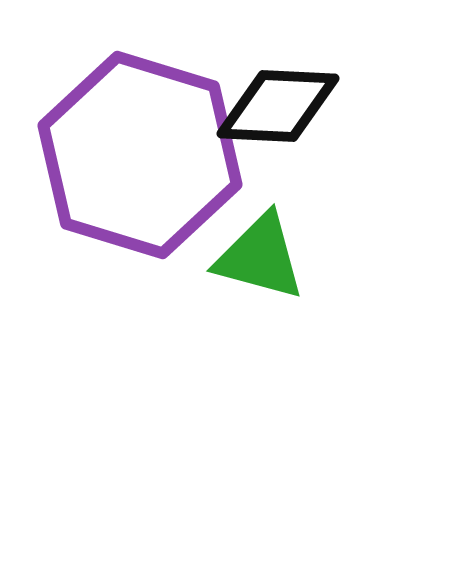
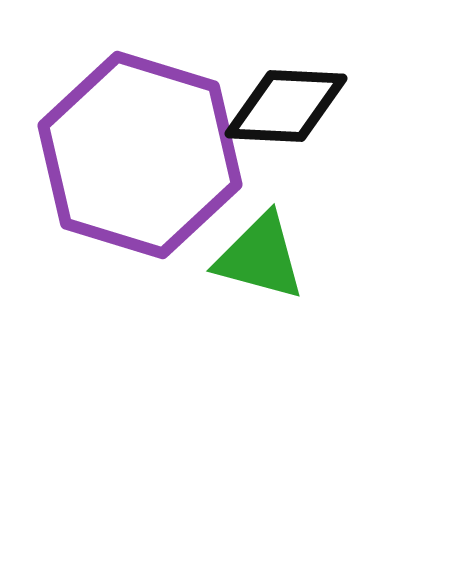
black diamond: moved 8 px right
